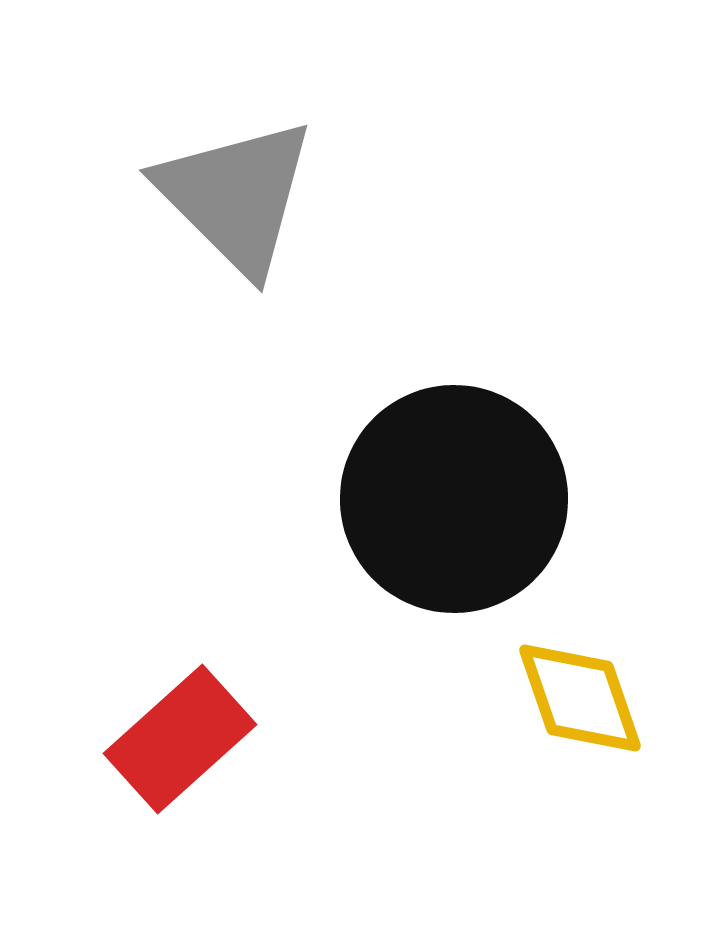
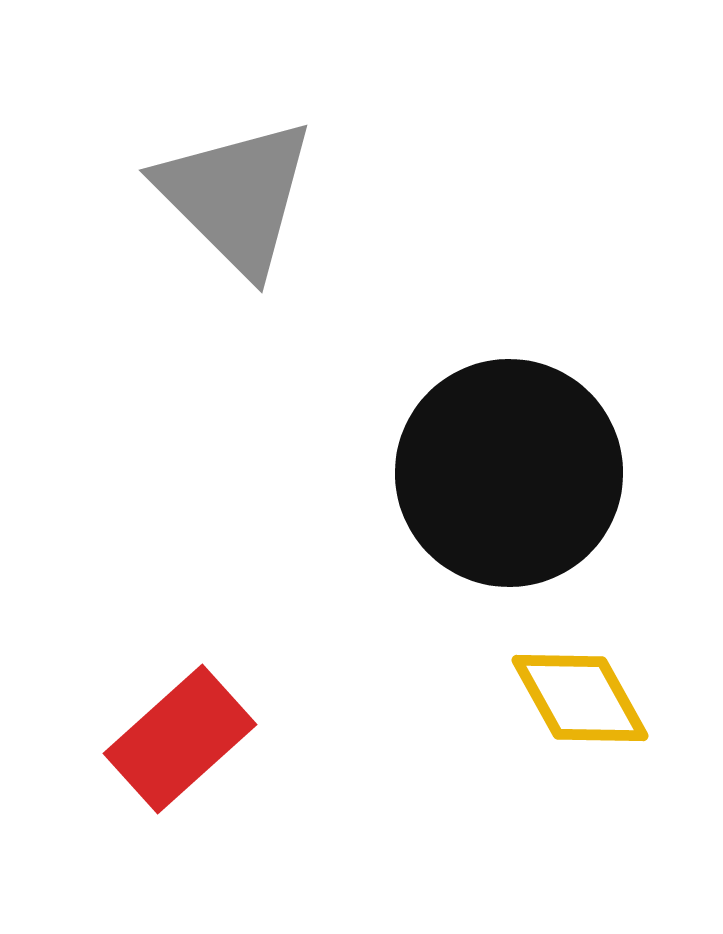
black circle: moved 55 px right, 26 px up
yellow diamond: rotated 10 degrees counterclockwise
